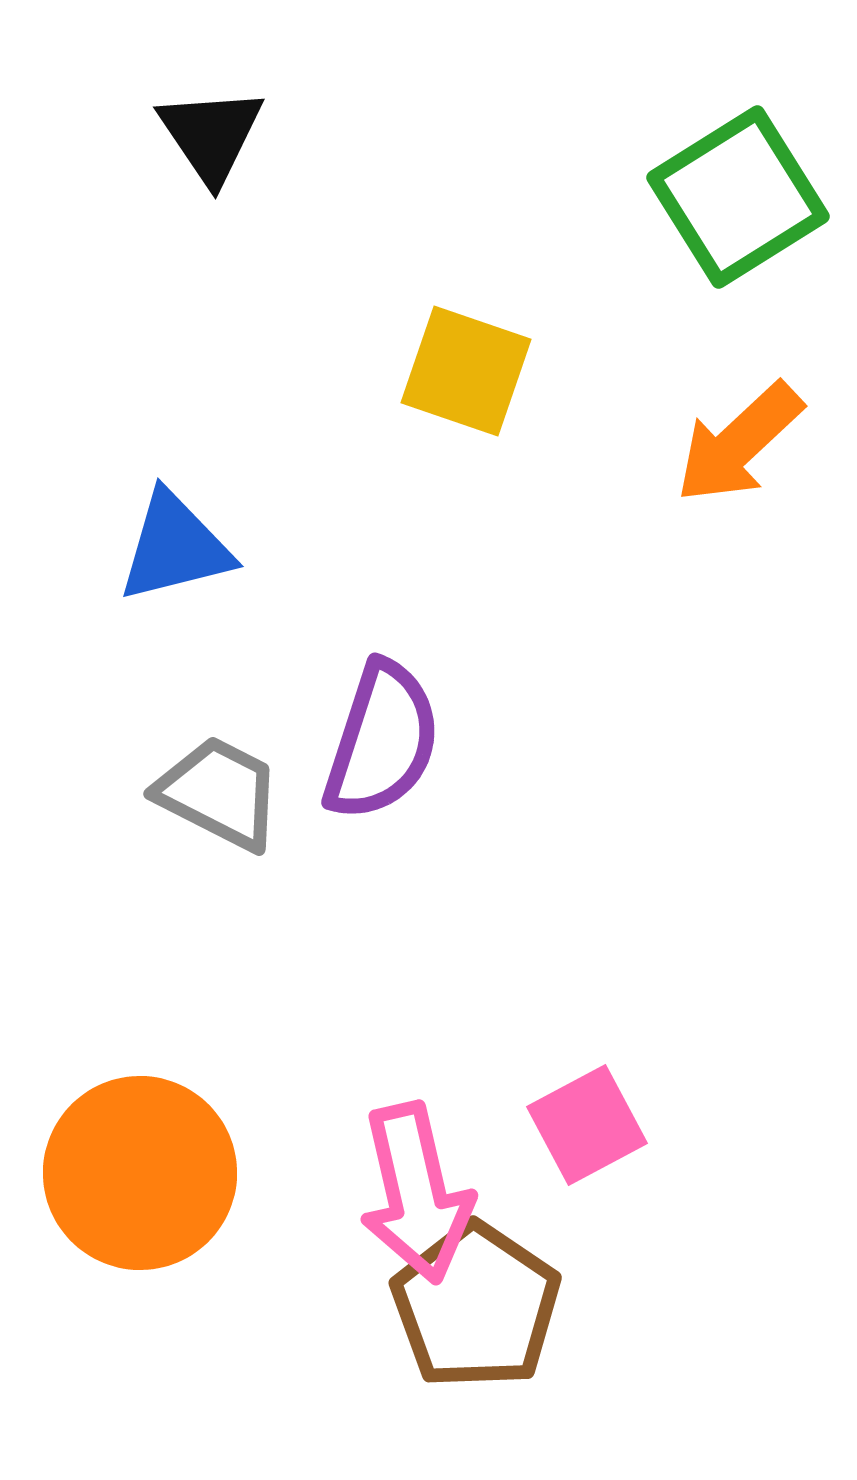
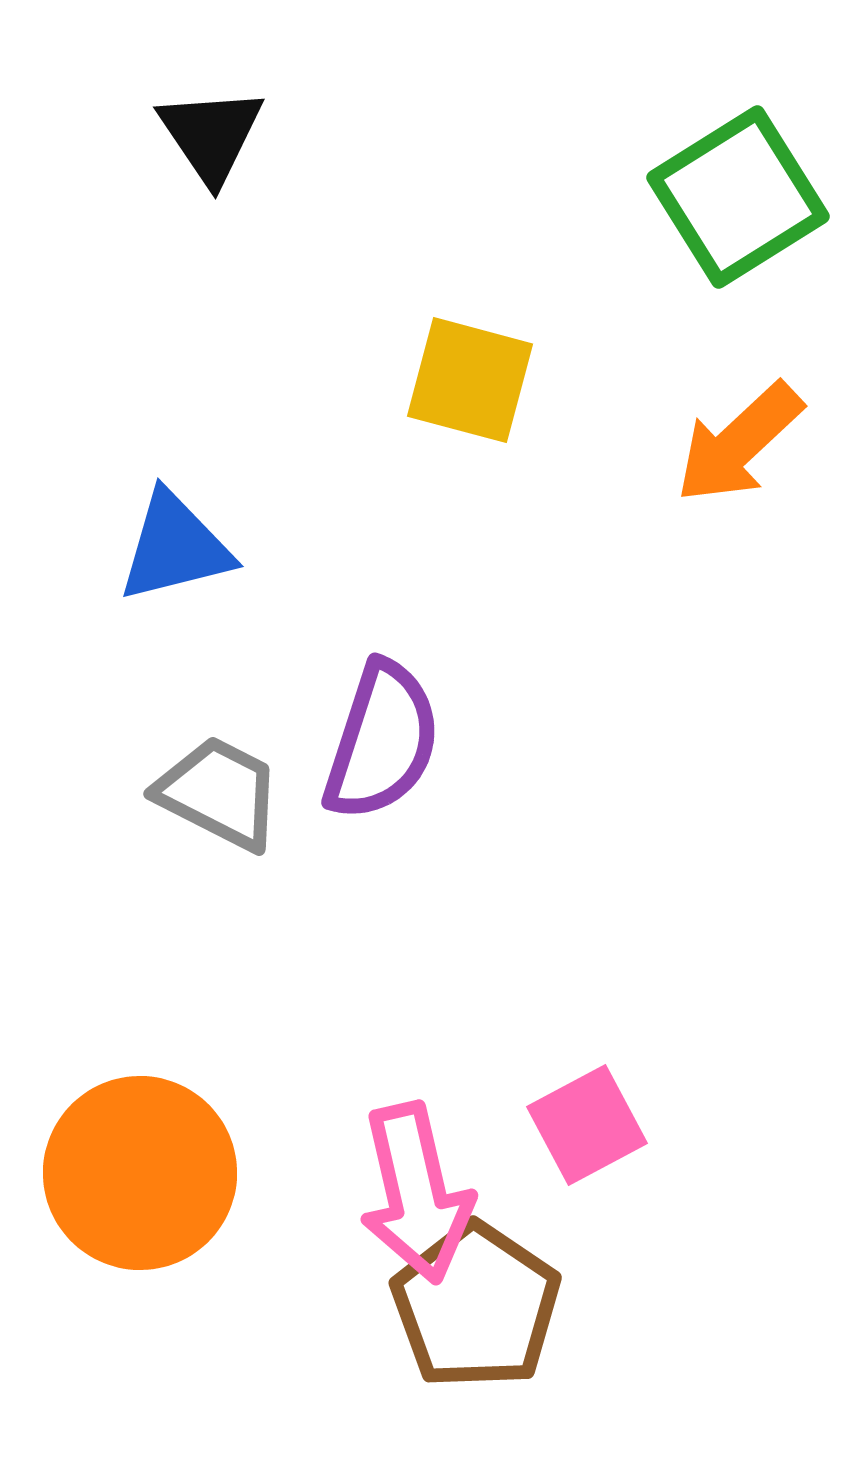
yellow square: moved 4 px right, 9 px down; rotated 4 degrees counterclockwise
